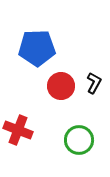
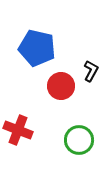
blue pentagon: rotated 15 degrees clockwise
black L-shape: moved 3 px left, 12 px up
